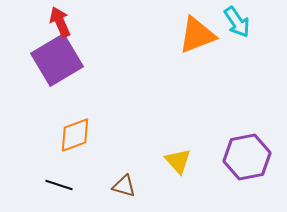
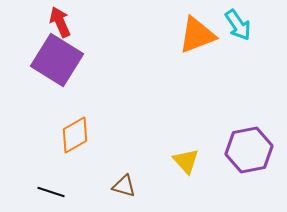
cyan arrow: moved 1 px right, 3 px down
purple square: rotated 27 degrees counterclockwise
orange diamond: rotated 9 degrees counterclockwise
purple hexagon: moved 2 px right, 7 px up
yellow triangle: moved 8 px right
black line: moved 8 px left, 7 px down
